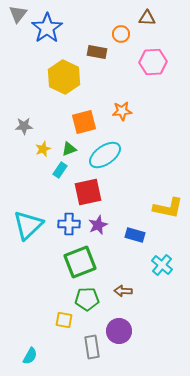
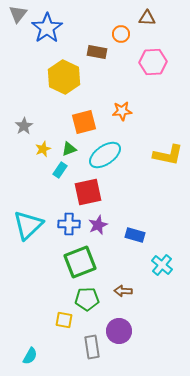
gray star: rotated 30 degrees counterclockwise
yellow L-shape: moved 53 px up
